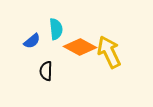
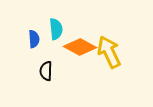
blue semicircle: moved 2 px right, 2 px up; rotated 54 degrees counterclockwise
